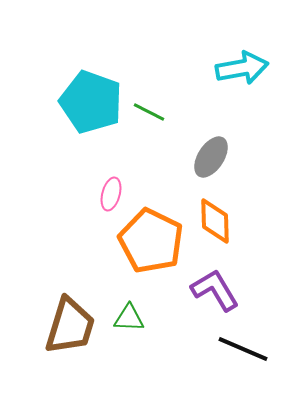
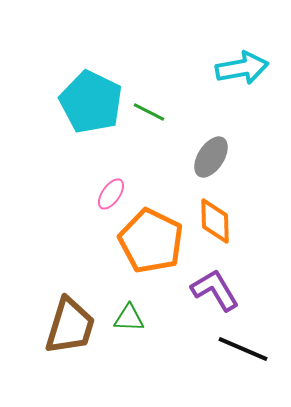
cyan pentagon: rotated 6 degrees clockwise
pink ellipse: rotated 20 degrees clockwise
